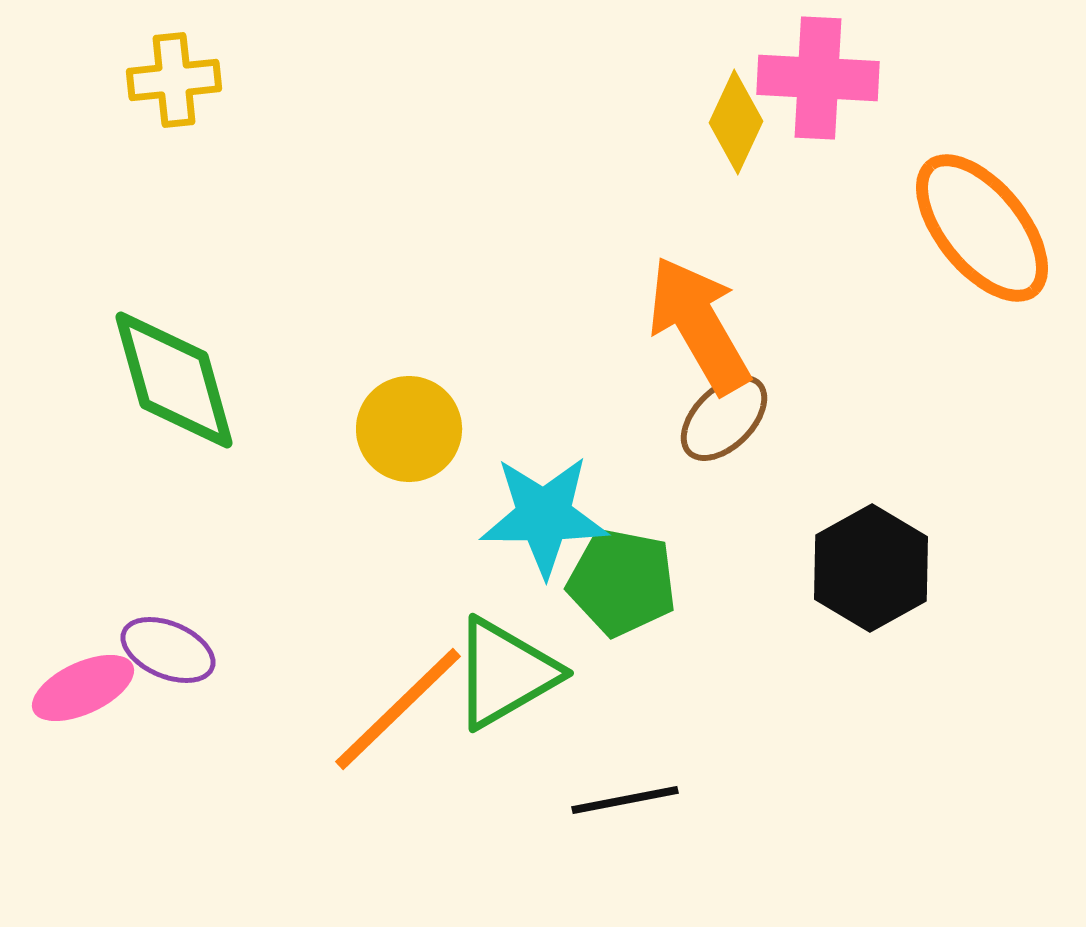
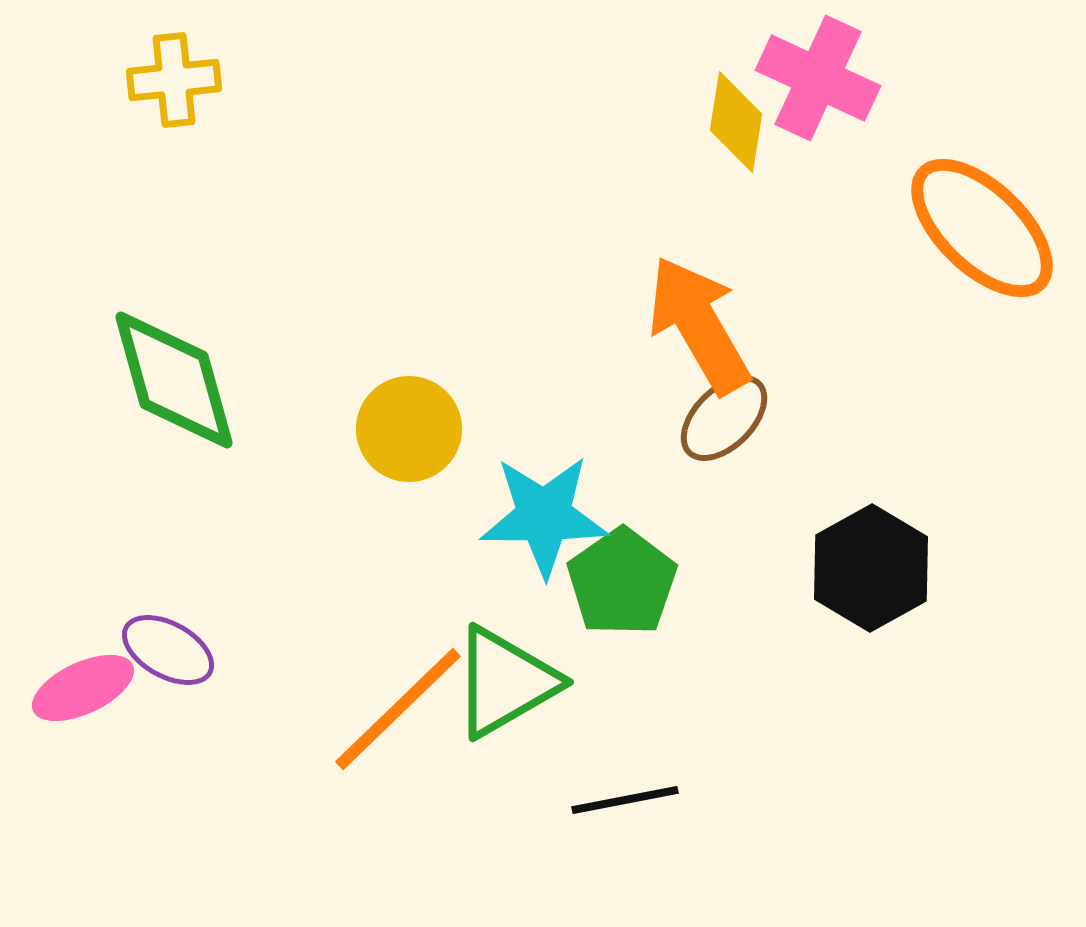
pink cross: rotated 22 degrees clockwise
yellow diamond: rotated 16 degrees counterclockwise
orange ellipse: rotated 7 degrees counterclockwise
green pentagon: rotated 26 degrees clockwise
purple ellipse: rotated 6 degrees clockwise
green triangle: moved 9 px down
